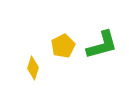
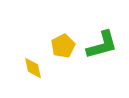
yellow diamond: rotated 30 degrees counterclockwise
